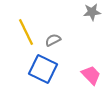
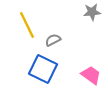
yellow line: moved 1 px right, 7 px up
pink trapezoid: rotated 10 degrees counterclockwise
